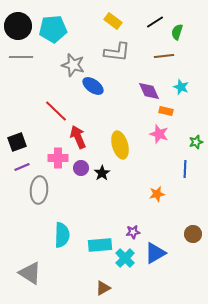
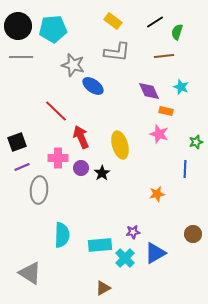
red arrow: moved 3 px right
